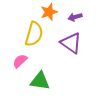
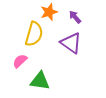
purple arrow: rotated 64 degrees clockwise
